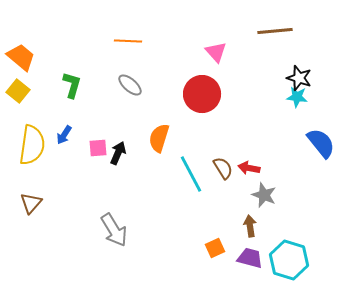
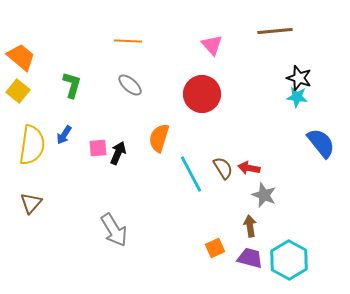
pink triangle: moved 4 px left, 7 px up
cyan hexagon: rotated 12 degrees clockwise
